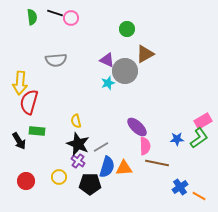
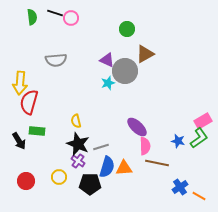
blue star: moved 1 px right, 2 px down; rotated 16 degrees clockwise
gray line: rotated 14 degrees clockwise
